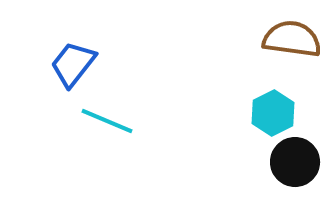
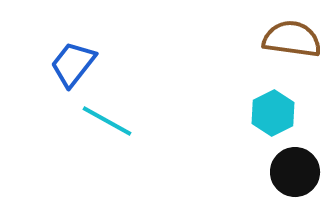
cyan line: rotated 6 degrees clockwise
black circle: moved 10 px down
